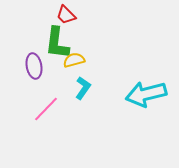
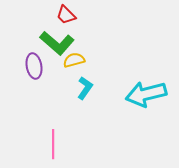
green L-shape: rotated 56 degrees counterclockwise
cyan L-shape: moved 2 px right
pink line: moved 7 px right, 35 px down; rotated 44 degrees counterclockwise
